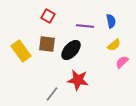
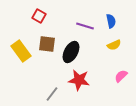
red square: moved 9 px left
purple line: rotated 12 degrees clockwise
yellow semicircle: rotated 16 degrees clockwise
black ellipse: moved 2 px down; rotated 15 degrees counterclockwise
pink semicircle: moved 1 px left, 14 px down
red star: moved 1 px right
